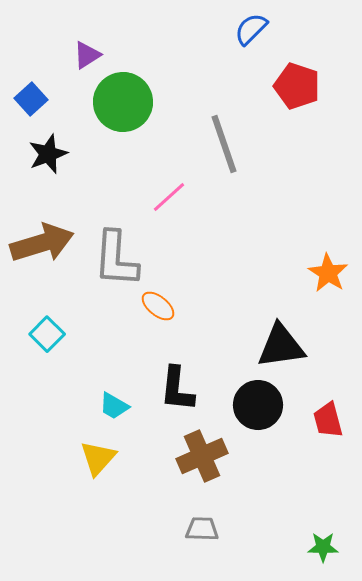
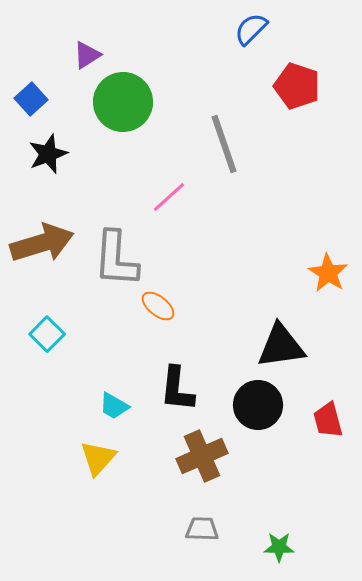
green star: moved 44 px left
